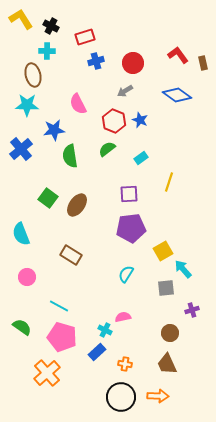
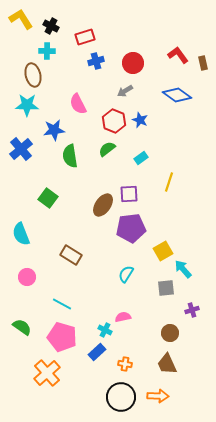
brown ellipse at (77, 205): moved 26 px right
cyan line at (59, 306): moved 3 px right, 2 px up
